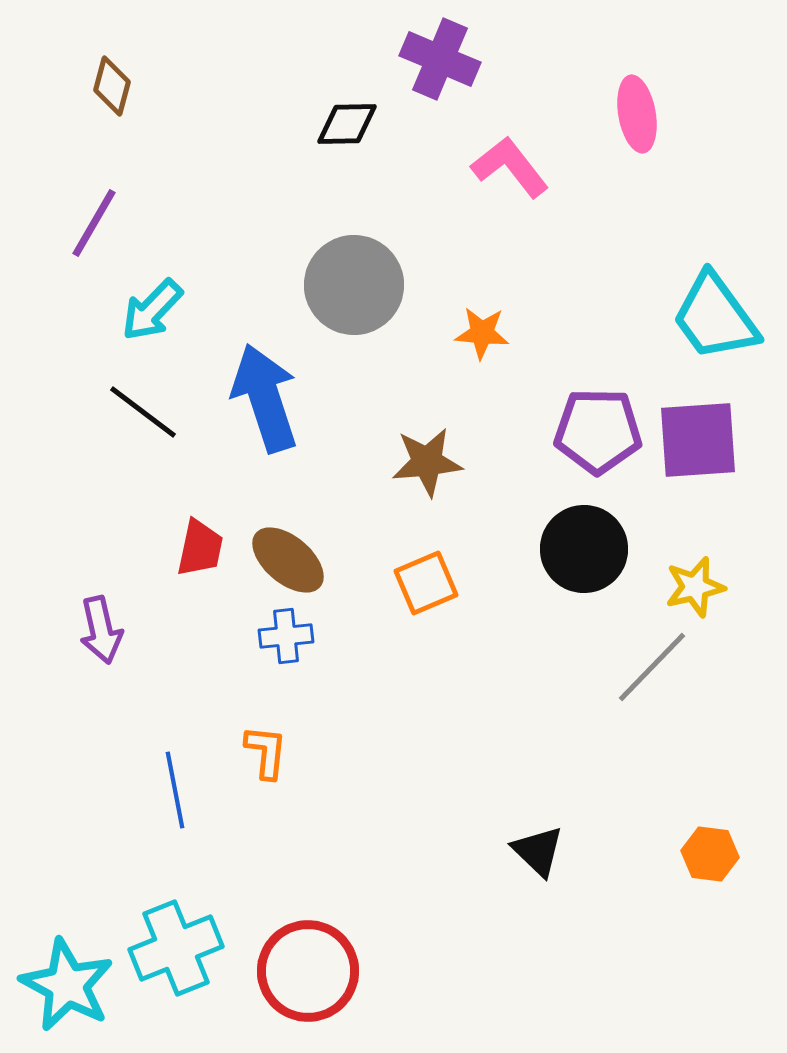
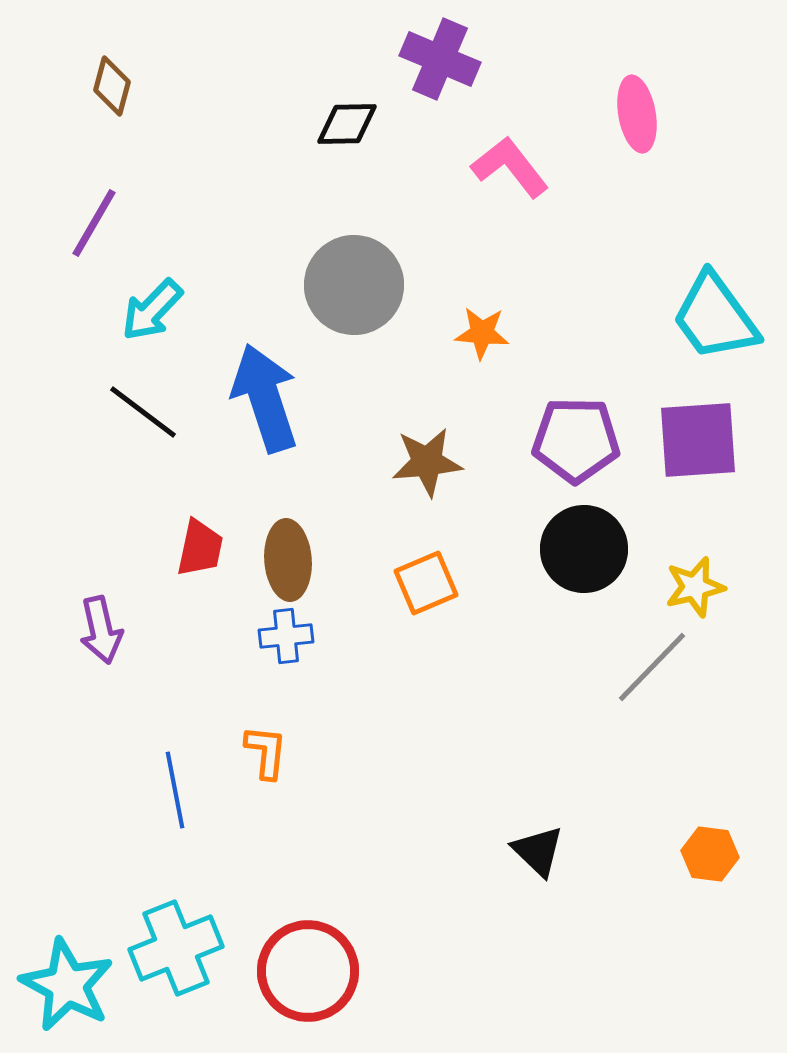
purple pentagon: moved 22 px left, 9 px down
brown ellipse: rotated 46 degrees clockwise
